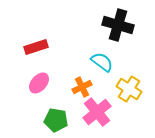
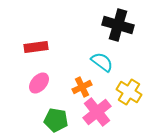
red rectangle: rotated 10 degrees clockwise
yellow cross: moved 3 px down
